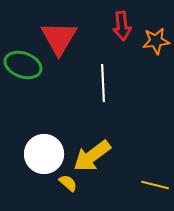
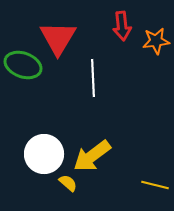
red triangle: moved 1 px left
white line: moved 10 px left, 5 px up
